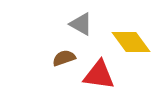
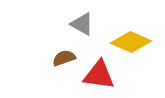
gray triangle: moved 1 px right
yellow diamond: rotated 30 degrees counterclockwise
